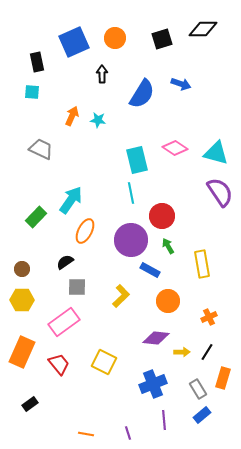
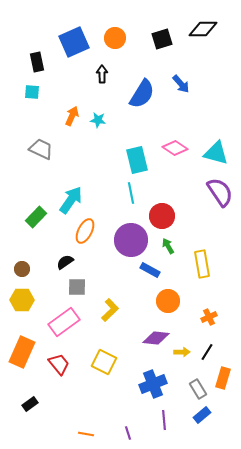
blue arrow at (181, 84): rotated 30 degrees clockwise
yellow L-shape at (121, 296): moved 11 px left, 14 px down
